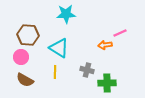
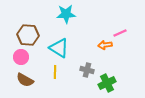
green cross: rotated 24 degrees counterclockwise
